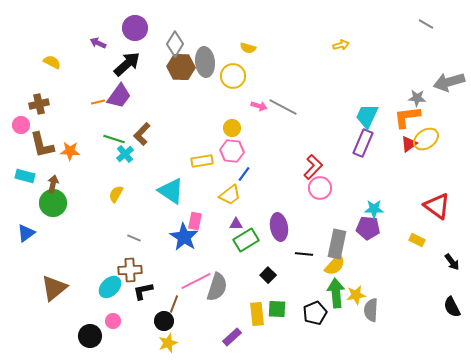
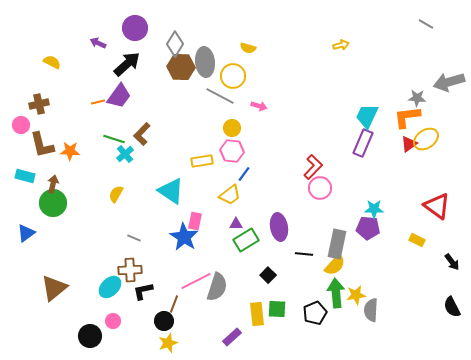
gray line at (283, 107): moved 63 px left, 11 px up
